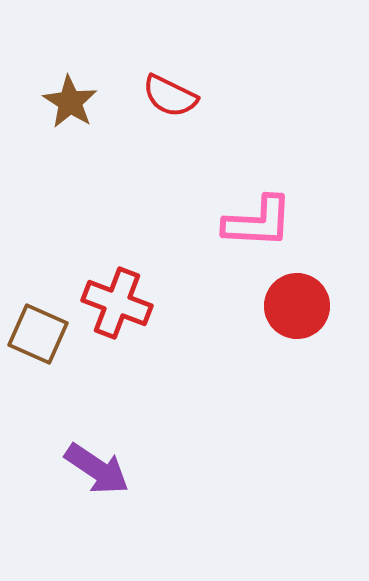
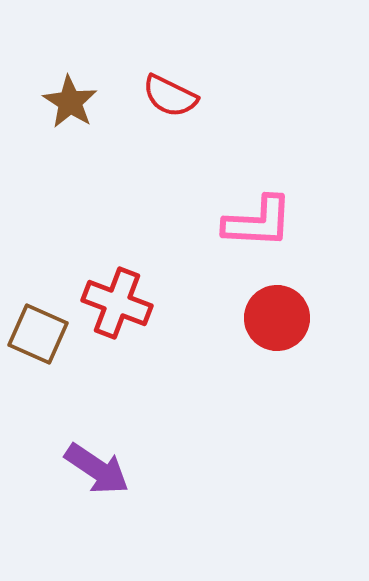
red circle: moved 20 px left, 12 px down
